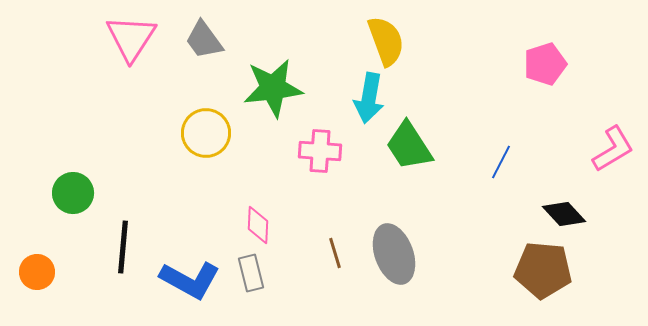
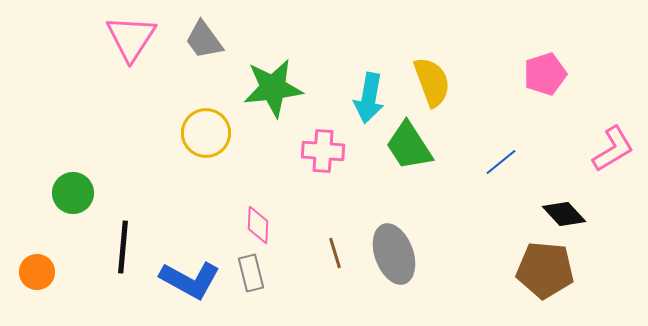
yellow semicircle: moved 46 px right, 41 px down
pink pentagon: moved 10 px down
pink cross: moved 3 px right
blue line: rotated 24 degrees clockwise
brown pentagon: moved 2 px right
